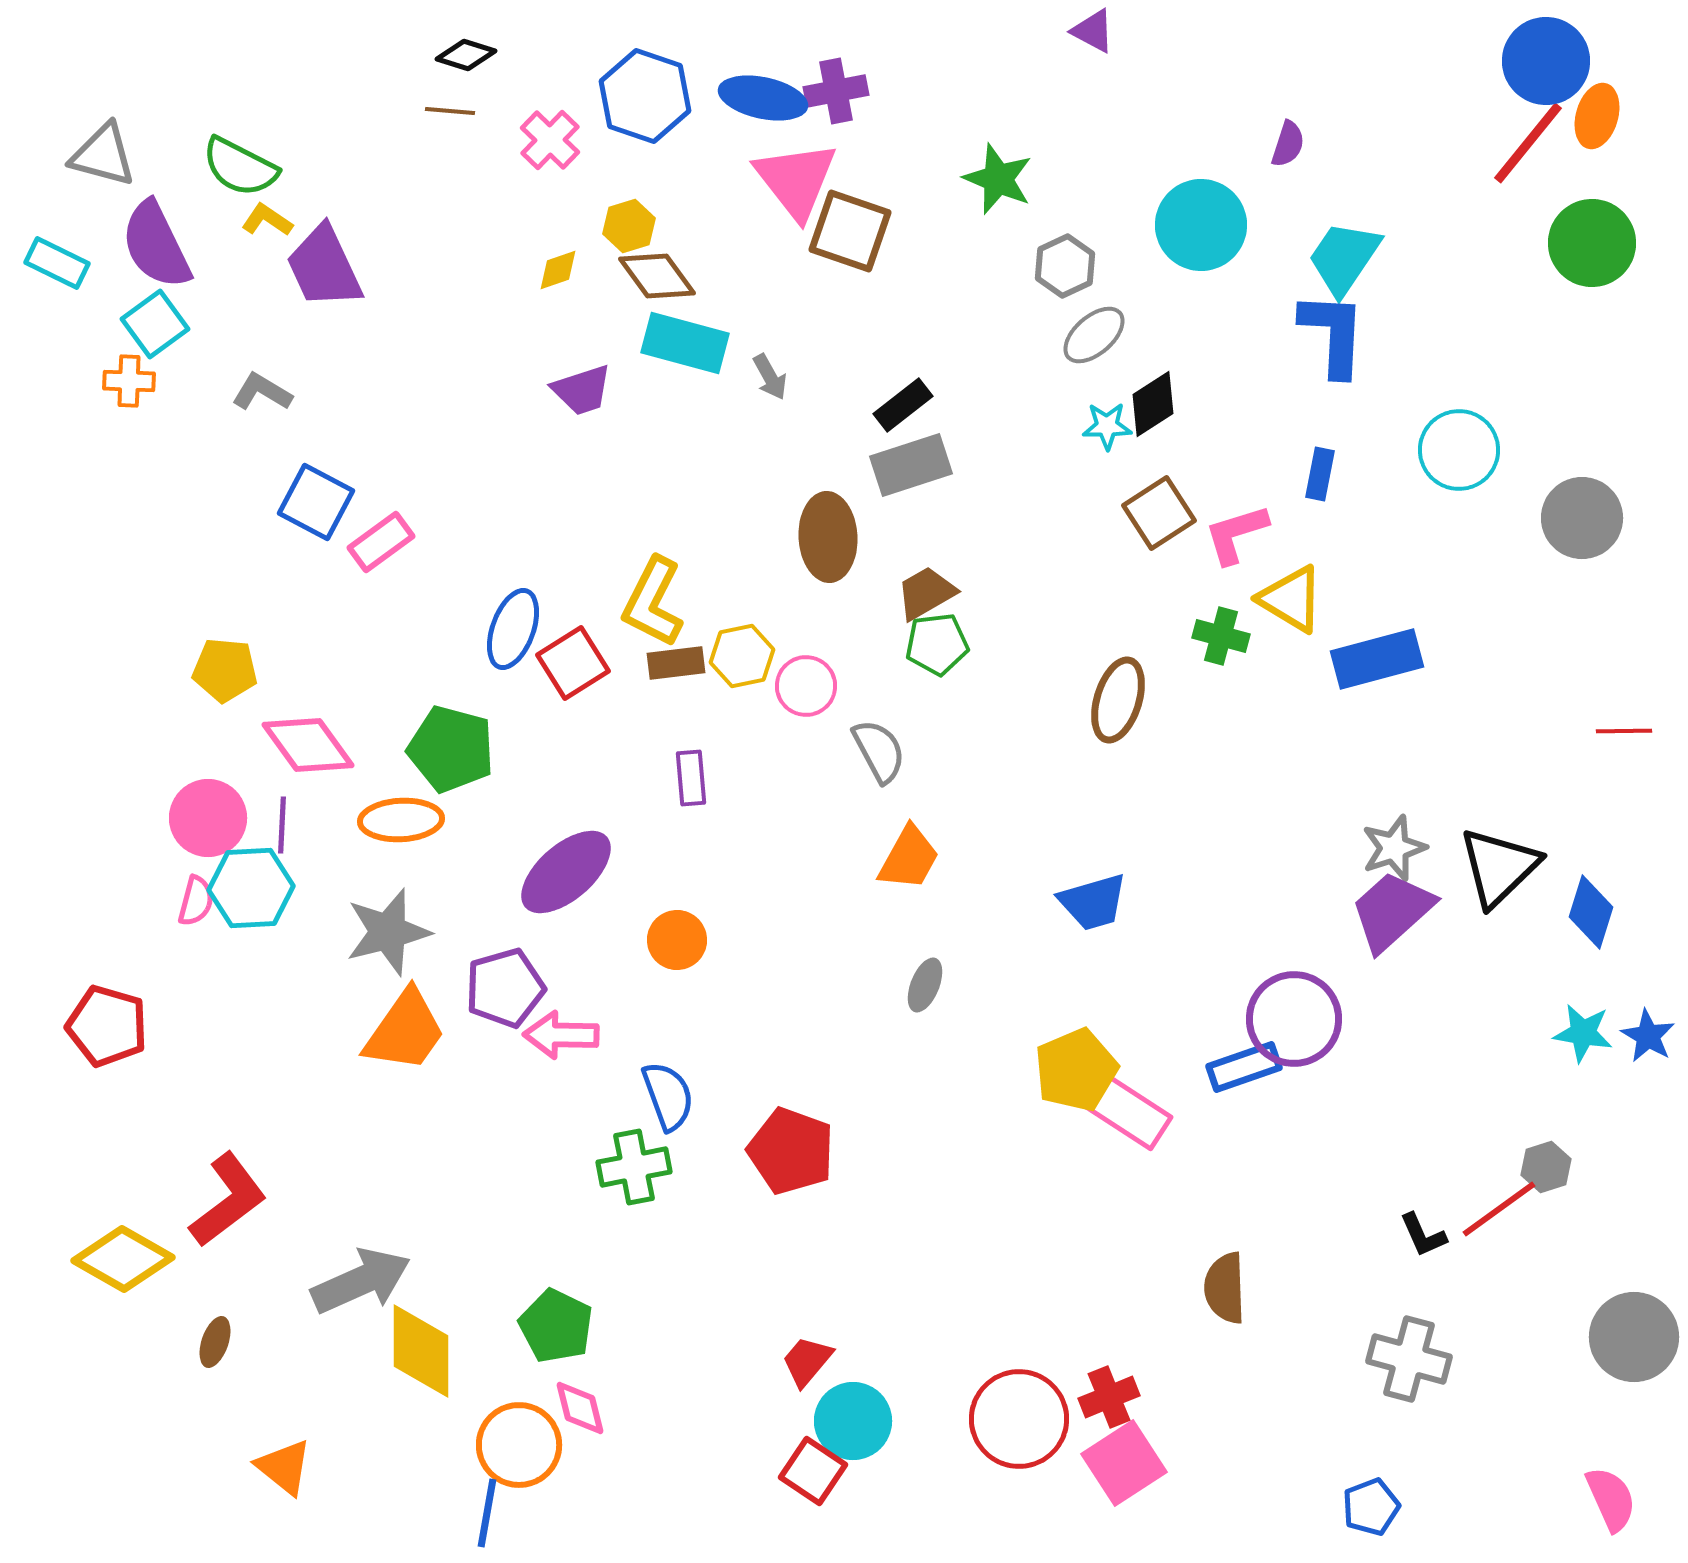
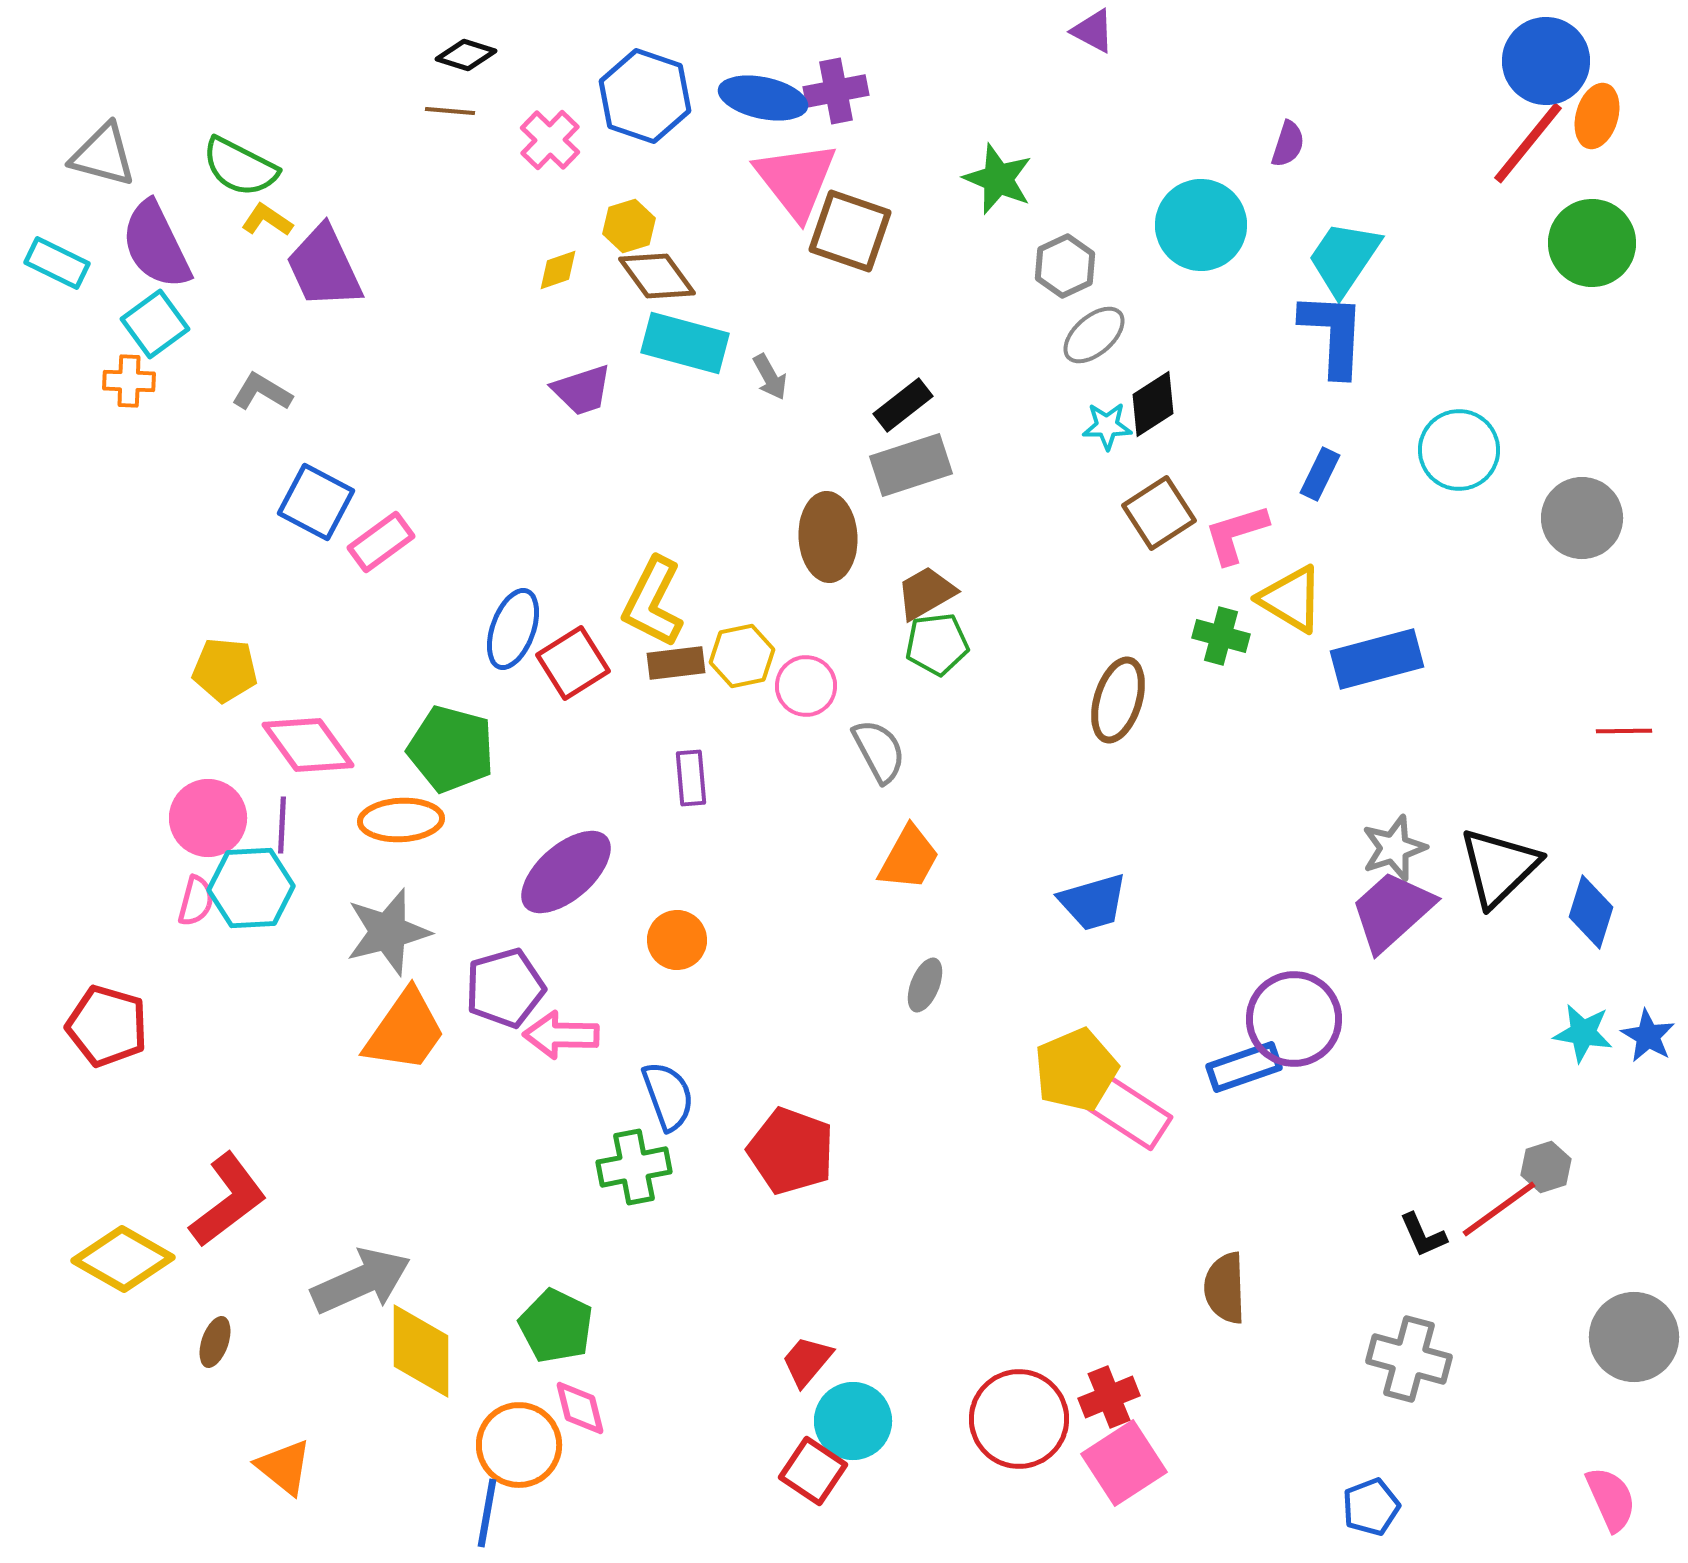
blue rectangle at (1320, 474): rotated 15 degrees clockwise
